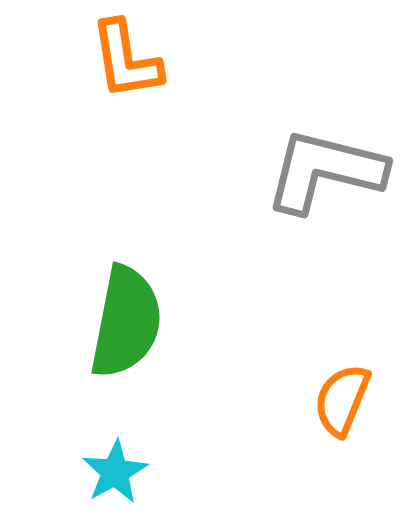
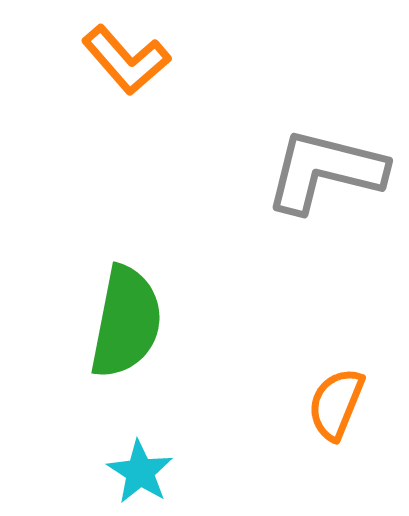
orange L-shape: rotated 32 degrees counterclockwise
orange semicircle: moved 6 px left, 4 px down
cyan star: moved 25 px right; rotated 10 degrees counterclockwise
